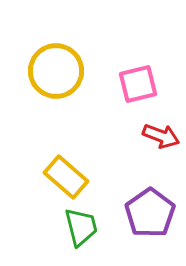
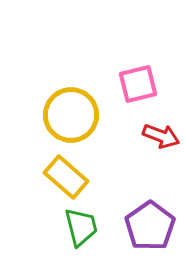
yellow circle: moved 15 px right, 44 px down
purple pentagon: moved 13 px down
